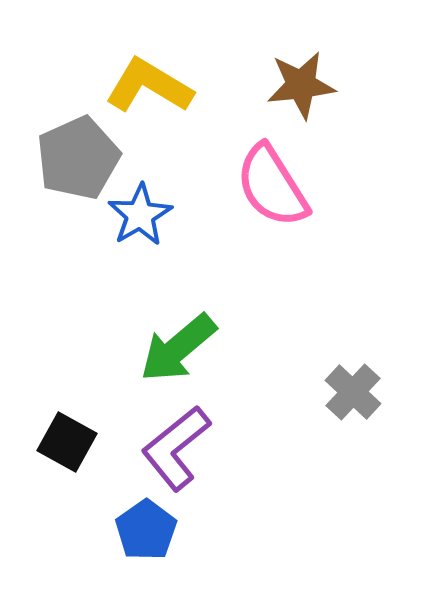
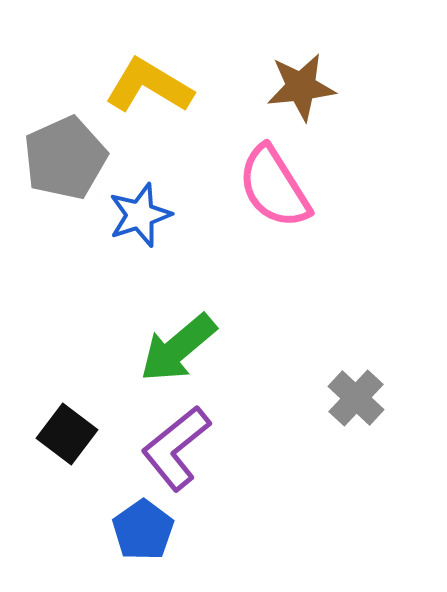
brown star: moved 2 px down
gray pentagon: moved 13 px left
pink semicircle: moved 2 px right, 1 px down
blue star: rotated 12 degrees clockwise
gray cross: moved 3 px right, 6 px down
black square: moved 8 px up; rotated 8 degrees clockwise
blue pentagon: moved 3 px left
